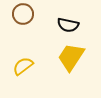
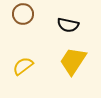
yellow trapezoid: moved 2 px right, 4 px down
